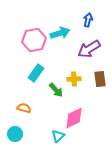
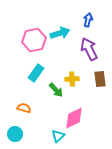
purple arrow: rotated 95 degrees clockwise
yellow cross: moved 2 px left
